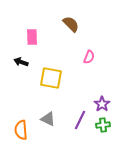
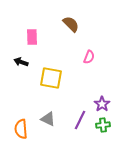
orange semicircle: moved 1 px up
